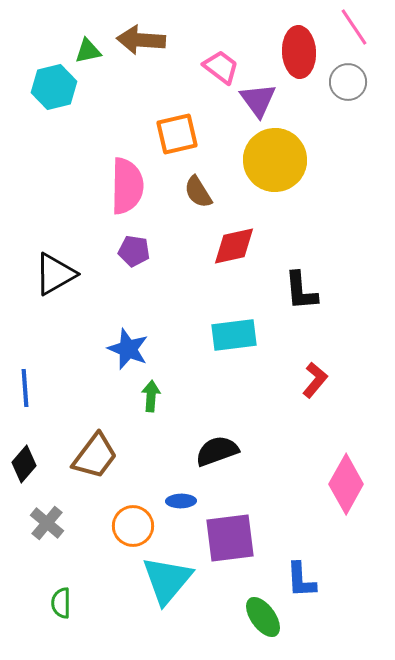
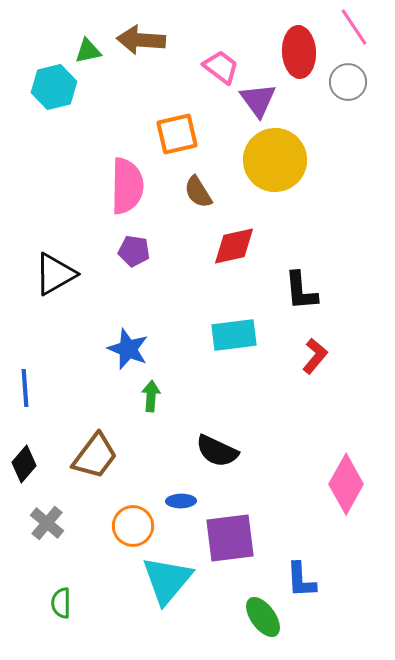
red L-shape: moved 24 px up
black semicircle: rotated 135 degrees counterclockwise
